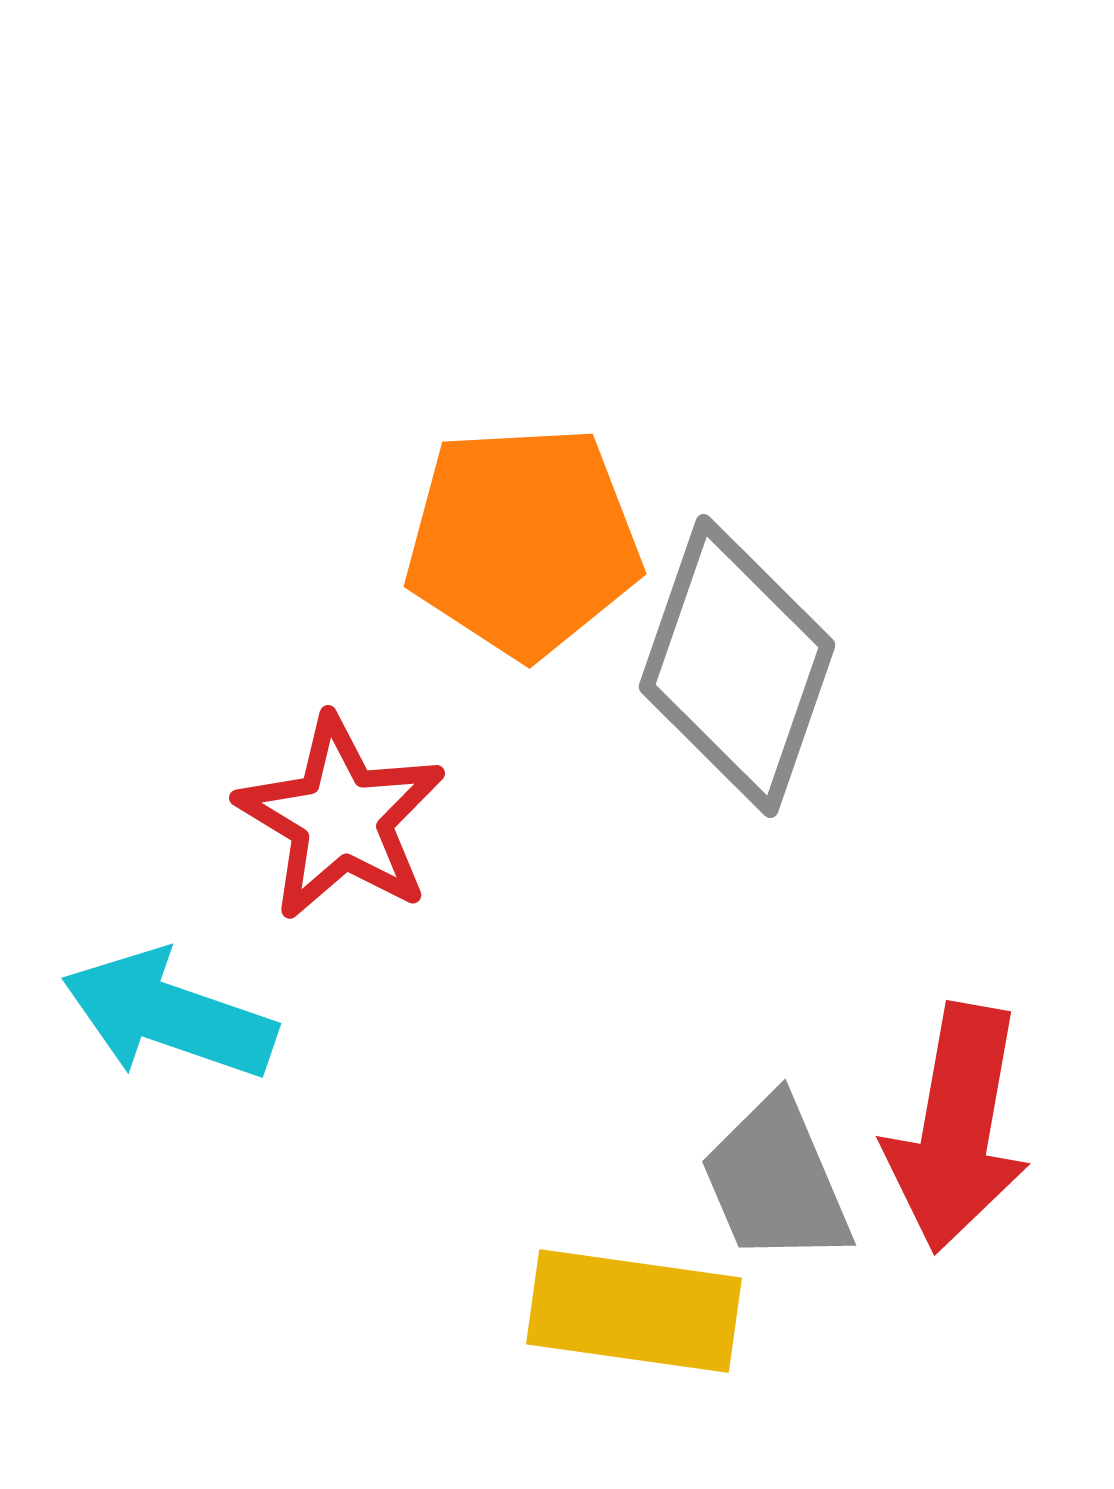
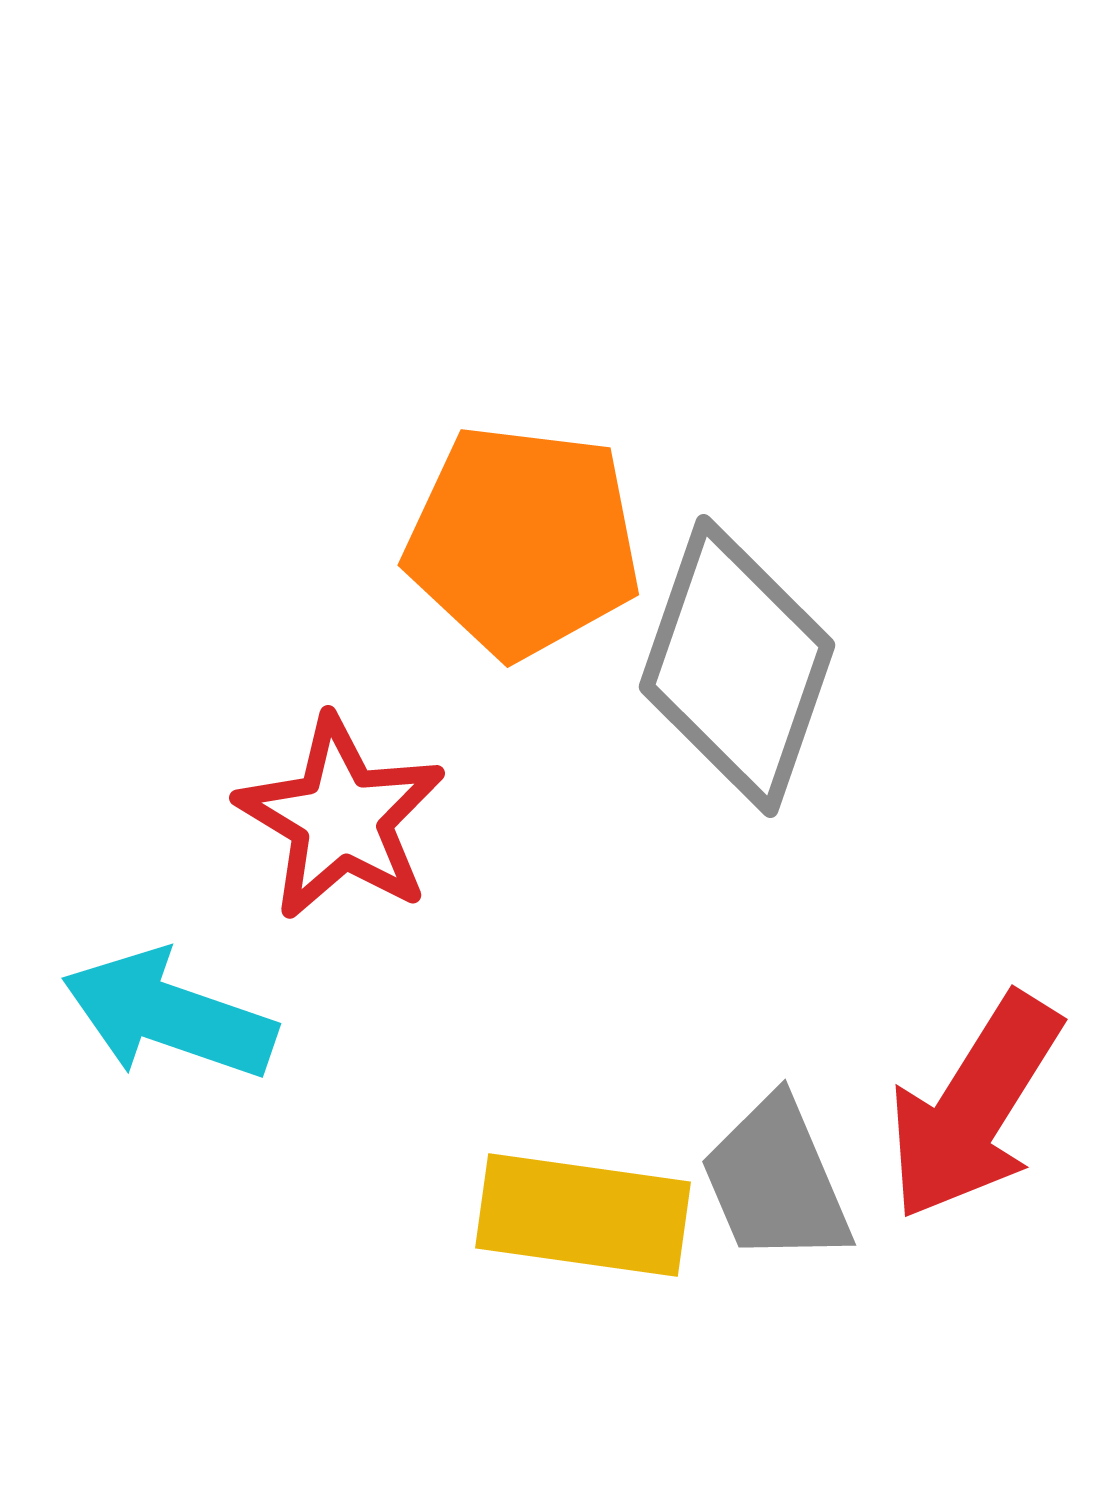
orange pentagon: rotated 10 degrees clockwise
red arrow: moved 17 px right, 21 px up; rotated 22 degrees clockwise
yellow rectangle: moved 51 px left, 96 px up
